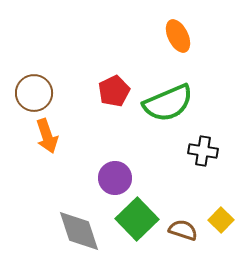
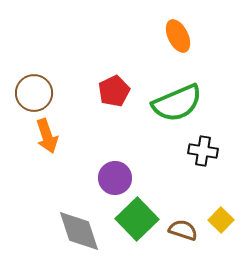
green semicircle: moved 9 px right
